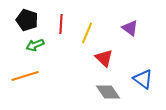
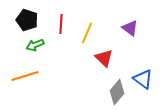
gray diamond: moved 9 px right; rotated 75 degrees clockwise
